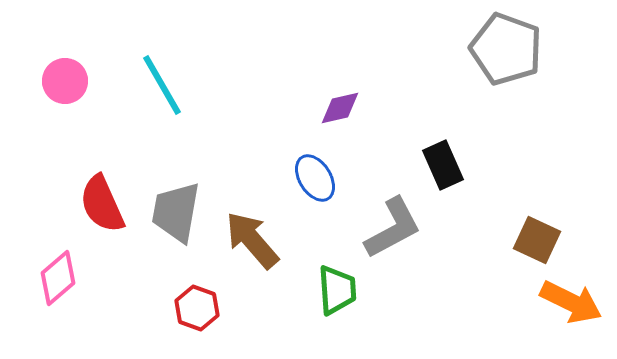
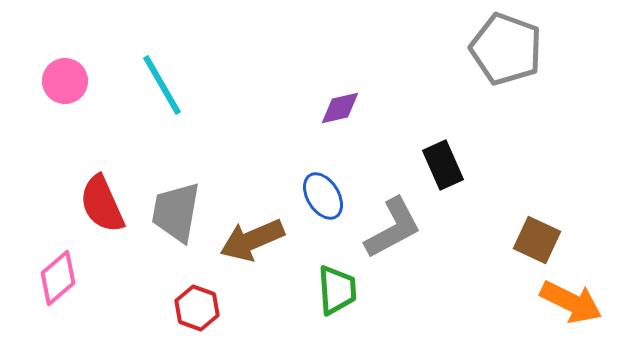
blue ellipse: moved 8 px right, 18 px down
brown arrow: rotated 72 degrees counterclockwise
